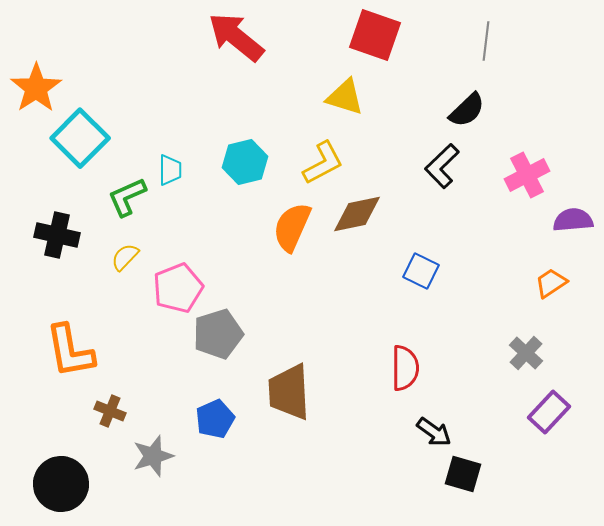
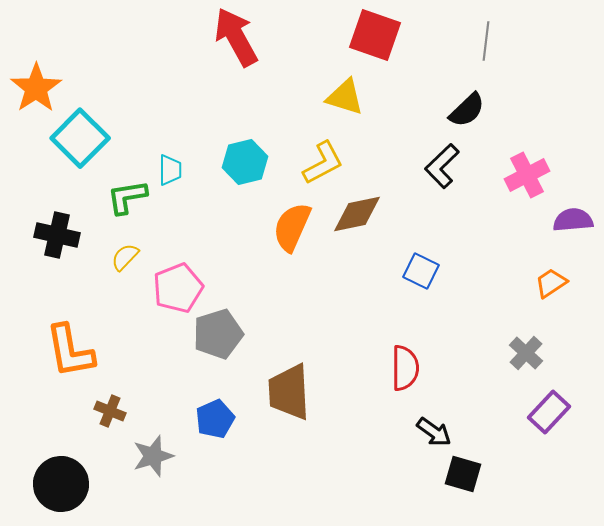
red arrow: rotated 22 degrees clockwise
green L-shape: rotated 15 degrees clockwise
